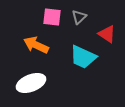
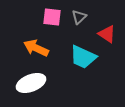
orange arrow: moved 3 px down
